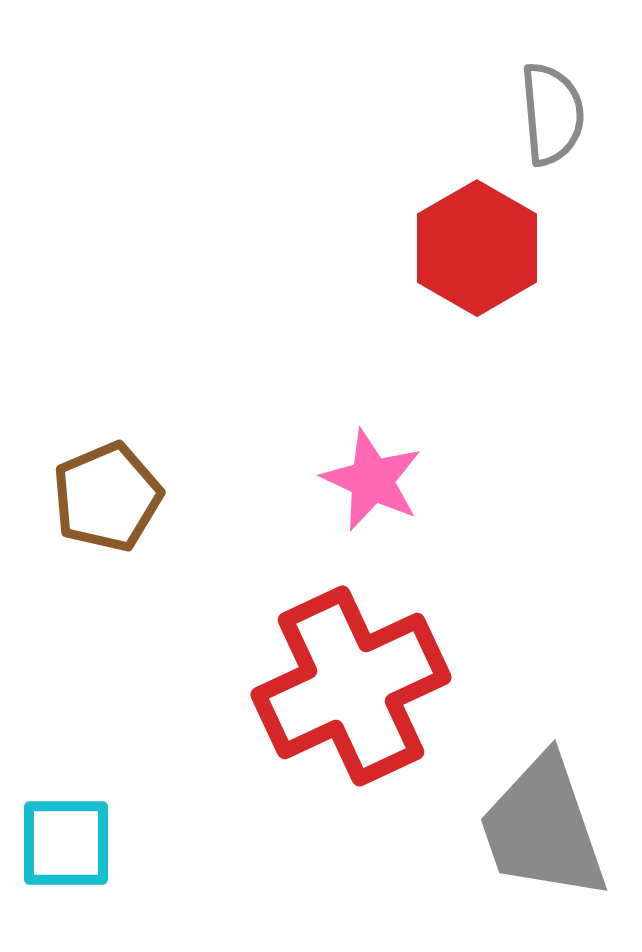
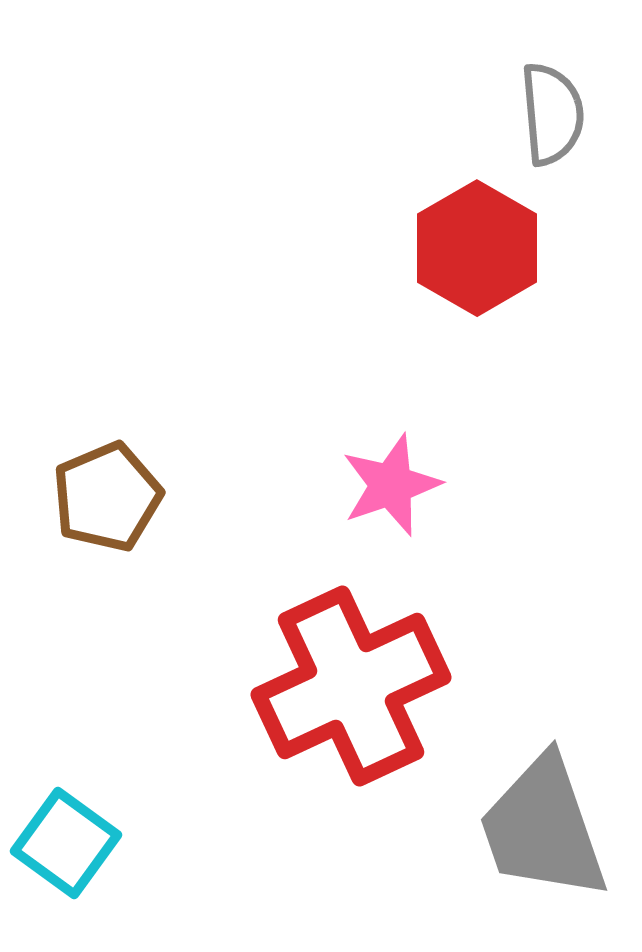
pink star: moved 19 px right, 5 px down; rotated 28 degrees clockwise
cyan square: rotated 36 degrees clockwise
